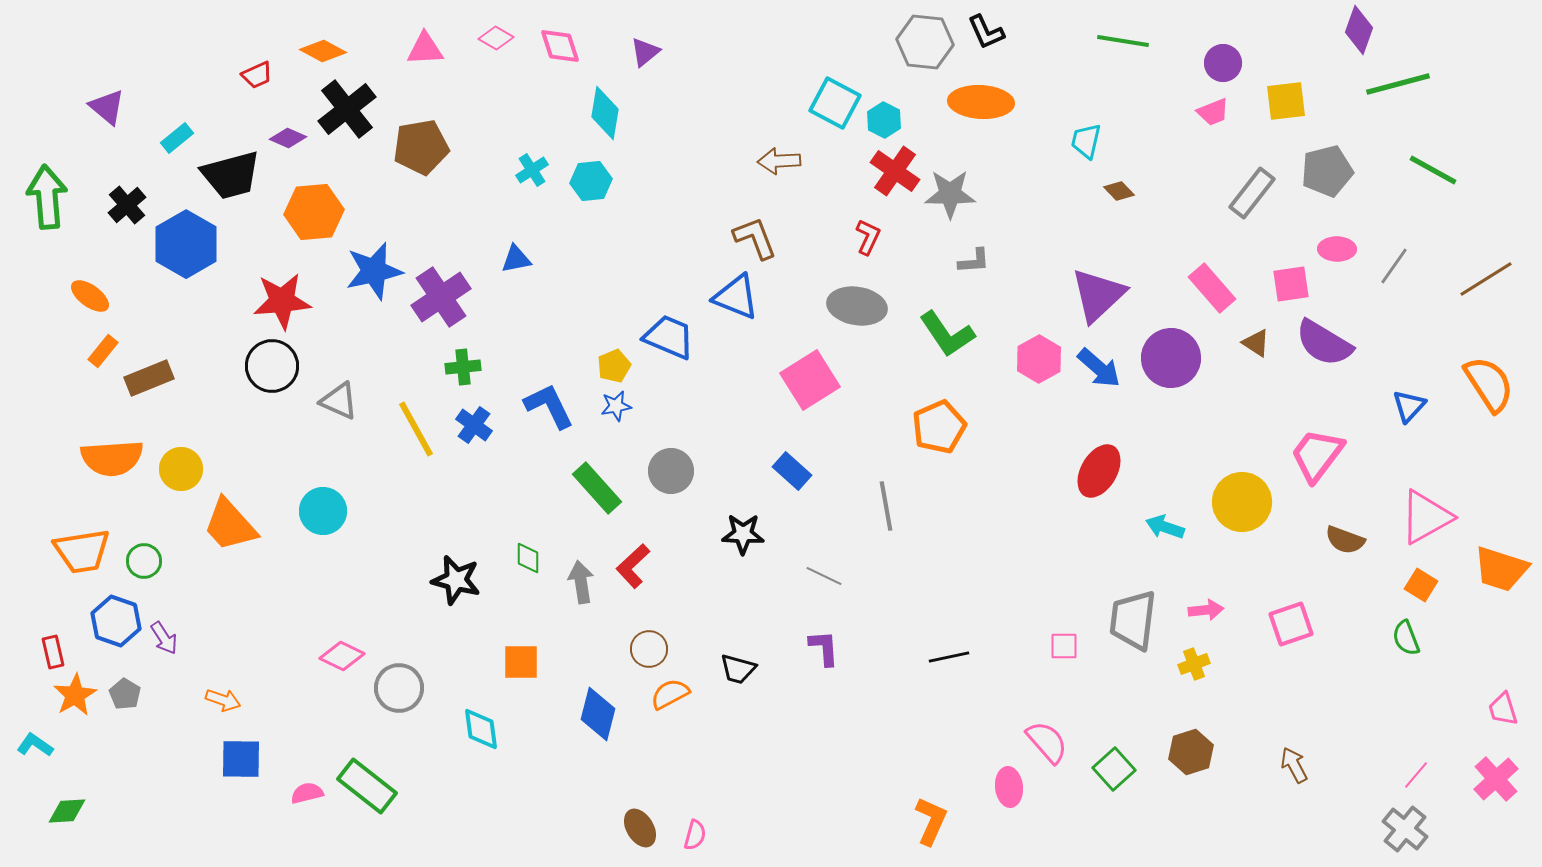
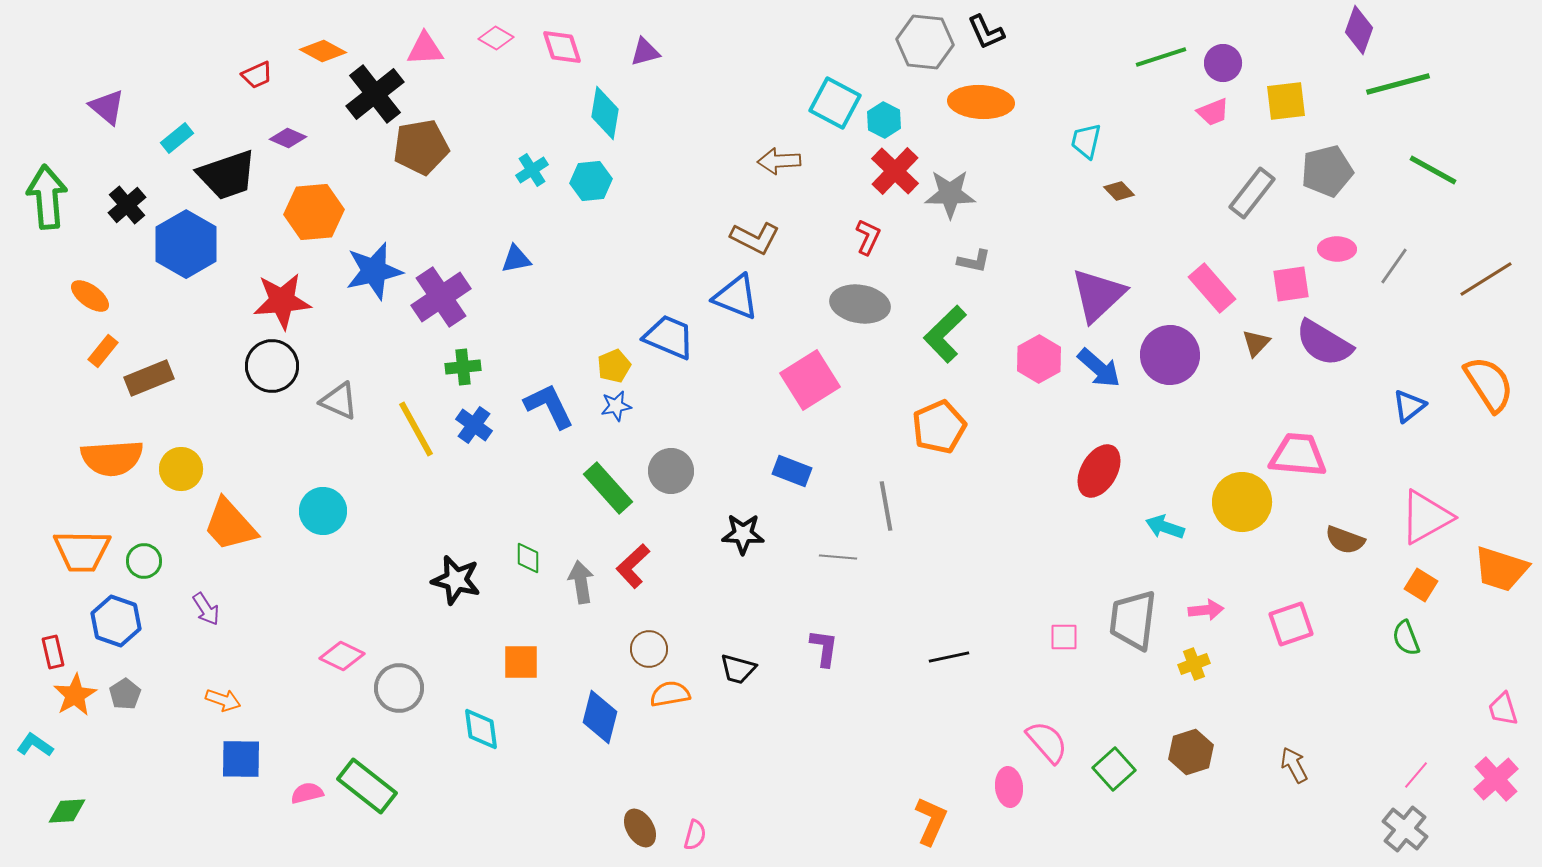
green line at (1123, 41): moved 38 px right, 16 px down; rotated 27 degrees counterclockwise
pink diamond at (560, 46): moved 2 px right, 1 px down
purple triangle at (645, 52): rotated 24 degrees clockwise
black cross at (347, 109): moved 28 px right, 15 px up
red cross at (895, 171): rotated 9 degrees clockwise
black trapezoid at (231, 175): moved 4 px left; rotated 4 degrees counterclockwise
brown L-shape at (755, 238): rotated 138 degrees clockwise
gray L-shape at (974, 261): rotated 16 degrees clockwise
gray ellipse at (857, 306): moved 3 px right, 2 px up
green L-shape at (947, 334): moved 2 px left; rotated 80 degrees clockwise
brown triangle at (1256, 343): rotated 40 degrees clockwise
purple circle at (1171, 358): moved 1 px left, 3 px up
blue triangle at (1409, 406): rotated 9 degrees clockwise
pink trapezoid at (1317, 455): moved 19 px left; rotated 58 degrees clockwise
blue rectangle at (792, 471): rotated 21 degrees counterclockwise
green rectangle at (597, 488): moved 11 px right
orange trapezoid at (82, 551): rotated 10 degrees clockwise
gray line at (824, 576): moved 14 px right, 19 px up; rotated 21 degrees counterclockwise
purple arrow at (164, 638): moved 42 px right, 29 px up
pink square at (1064, 646): moved 9 px up
purple L-shape at (824, 648): rotated 12 degrees clockwise
gray pentagon at (125, 694): rotated 8 degrees clockwise
orange semicircle at (670, 694): rotated 18 degrees clockwise
blue diamond at (598, 714): moved 2 px right, 3 px down
